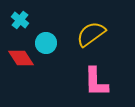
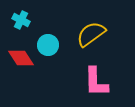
cyan cross: moved 1 px right; rotated 12 degrees counterclockwise
cyan circle: moved 2 px right, 2 px down
